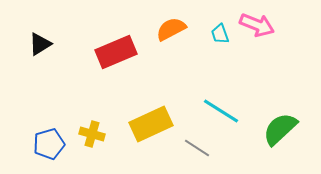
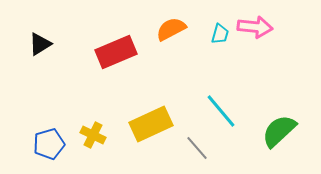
pink arrow: moved 2 px left, 2 px down; rotated 16 degrees counterclockwise
cyan trapezoid: rotated 145 degrees counterclockwise
cyan line: rotated 18 degrees clockwise
green semicircle: moved 1 px left, 2 px down
yellow cross: moved 1 px right, 1 px down; rotated 10 degrees clockwise
gray line: rotated 16 degrees clockwise
